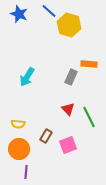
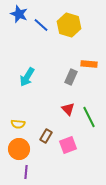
blue line: moved 8 px left, 14 px down
